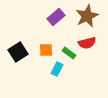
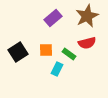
purple rectangle: moved 3 px left, 1 px down
green rectangle: moved 1 px down
